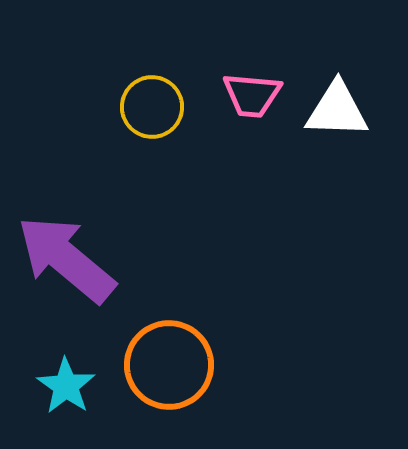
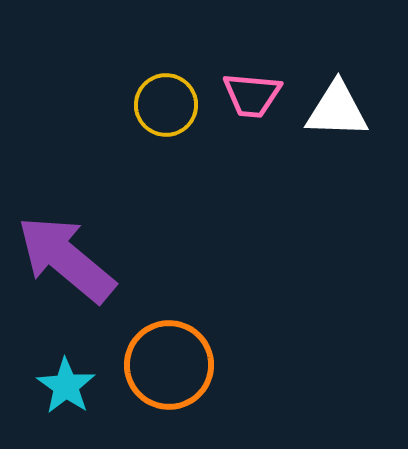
yellow circle: moved 14 px right, 2 px up
